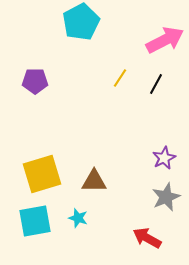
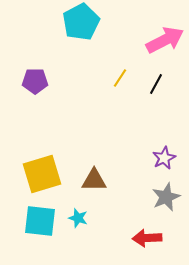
brown triangle: moved 1 px up
cyan square: moved 5 px right; rotated 16 degrees clockwise
red arrow: rotated 32 degrees counterclockwise
